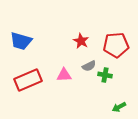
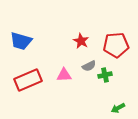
green cross: rotated 24 degrees counterclockwise
green arrow: moved 1 px left, 1 px down
